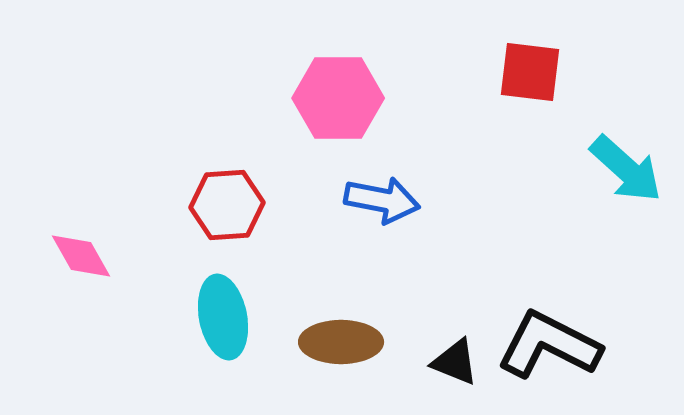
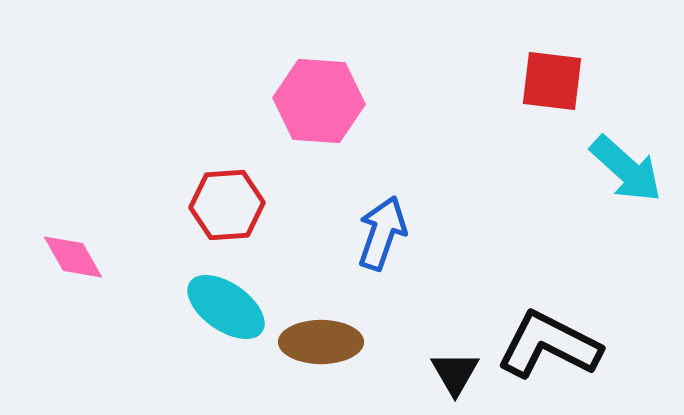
red square: moved 22 px right, 9 px down
pink hexagon: moved 19 px left, 3 px down; rotated 4 degrees clockwise
blue arrow: moved 33 px down; rotated 82 degrees counterclockwise
pink diamond: moved 8 px left, 1 px down
cyan ellipse: moved 3 px right, 10 px up; rotated 44 degrees counterclockwise
brown ellipse: moved 20 px left
black triangle: moved 11 px down; rotated 38 degrees clockwise
